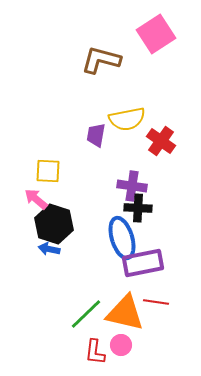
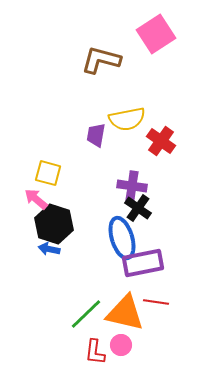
yellow square: moved 2 px down; rotated 12 degrees clockwise
black cross: rotated 32 degrees clockwise
